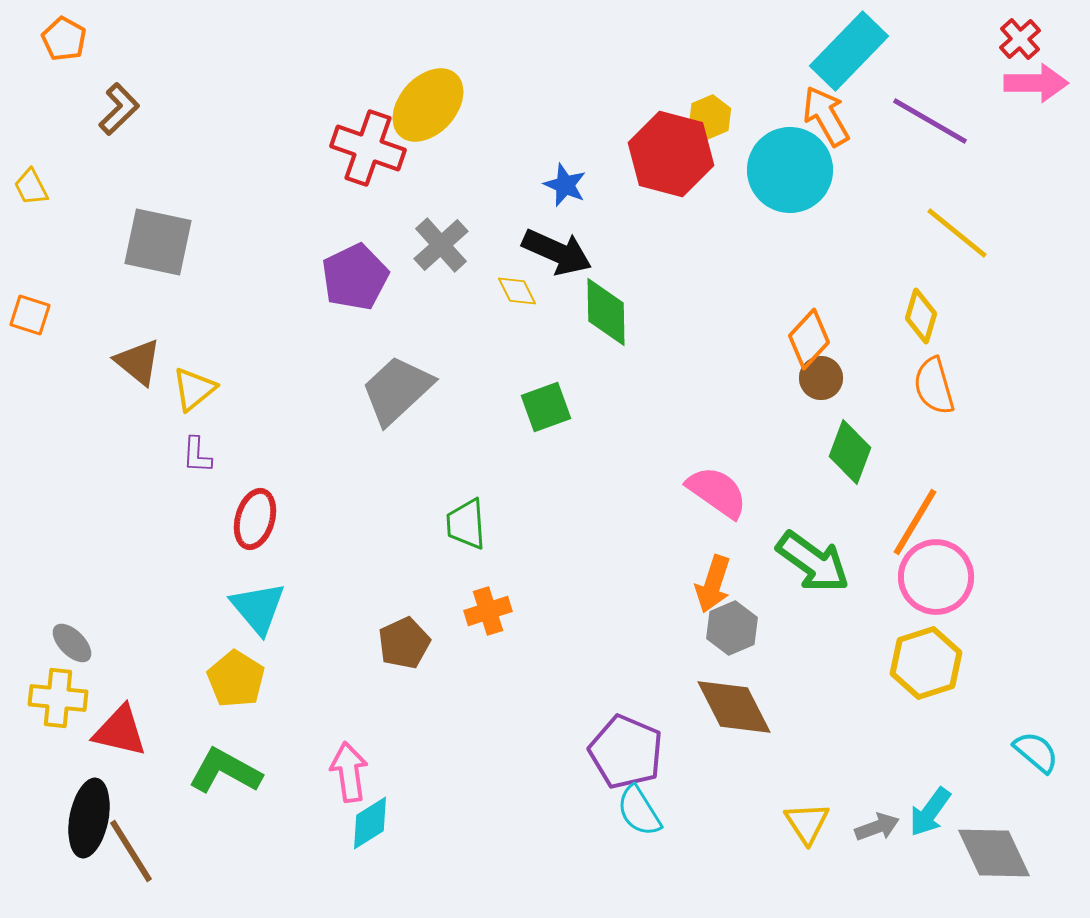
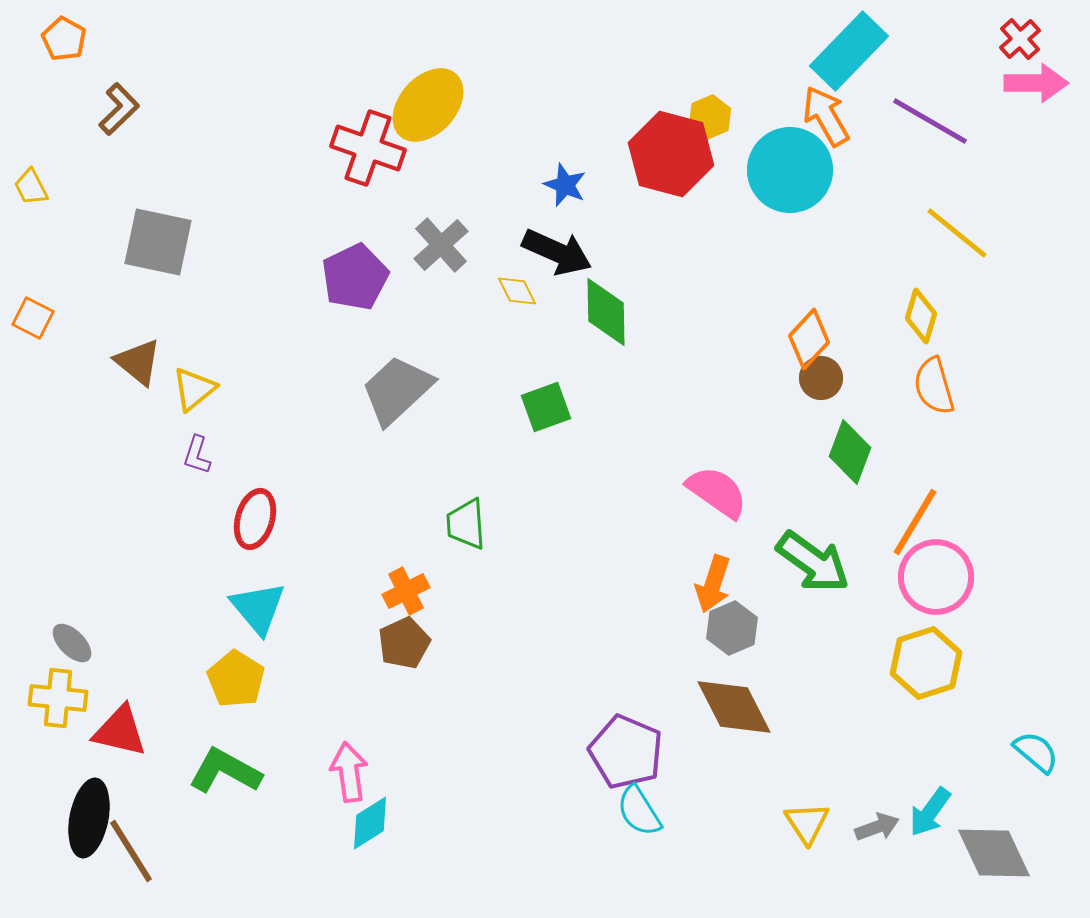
orange square at (30, 315): moved 3 px right, 3 px down; rotated 9 degrees clockwise
purple L-shape at (197, 455): rotated 15 degrees clockwise
orange cross at (488, 611): moved 82 px left, 20 px up; rotated 9 degrees counterclockwise
